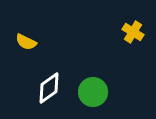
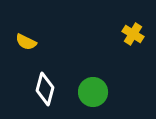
yellow cross: moved 2 px down
white diamond: moved 4 px left, 1 px down; rotated 40 degrees counterclockwise
